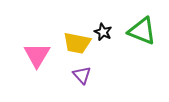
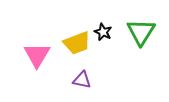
green triangle: moved 1 px left, 1 px down; rotated 40 degrees clockwise
yellow trapezoid: rotated 32 degrees counterclockwise
purple triangle: moved 5 px down; rotated 36 degrees counterclockwise
